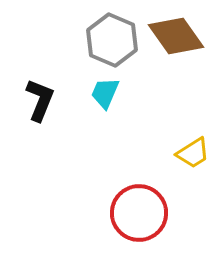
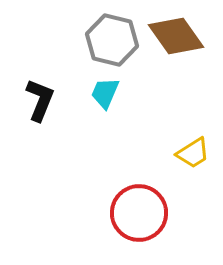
gray hexagon: rotated 9 degrees counterclockwise
